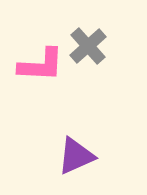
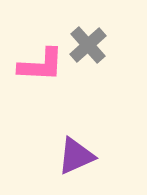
gray cross: moved 1 px up
